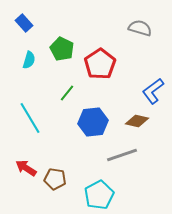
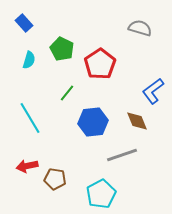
brown diamond: rotated 55 degrees clockwise
red arrow: moved 1 px right, 2 px up; rotated 45 degrees counterclockwise
cyan pentagon: moved 2 px right, 1 px up
